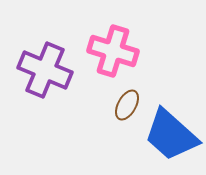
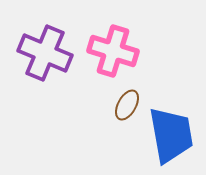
purple cross: moved 17 px up
blue trapezoid: rotated 142 degrees counterclockwise
